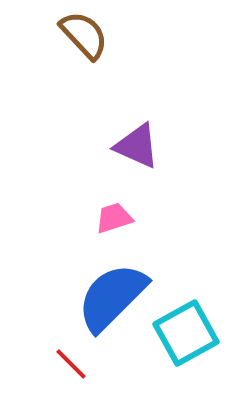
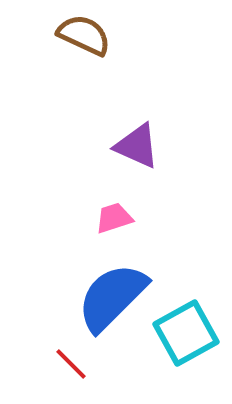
brown semicircle: rotated 22 degrees counterclockwise
